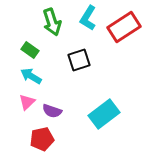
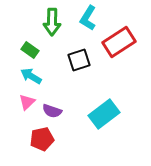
green arrow: rotated 20 degrees clockwise
red rectangle: moved 5 px left, 15 px down
